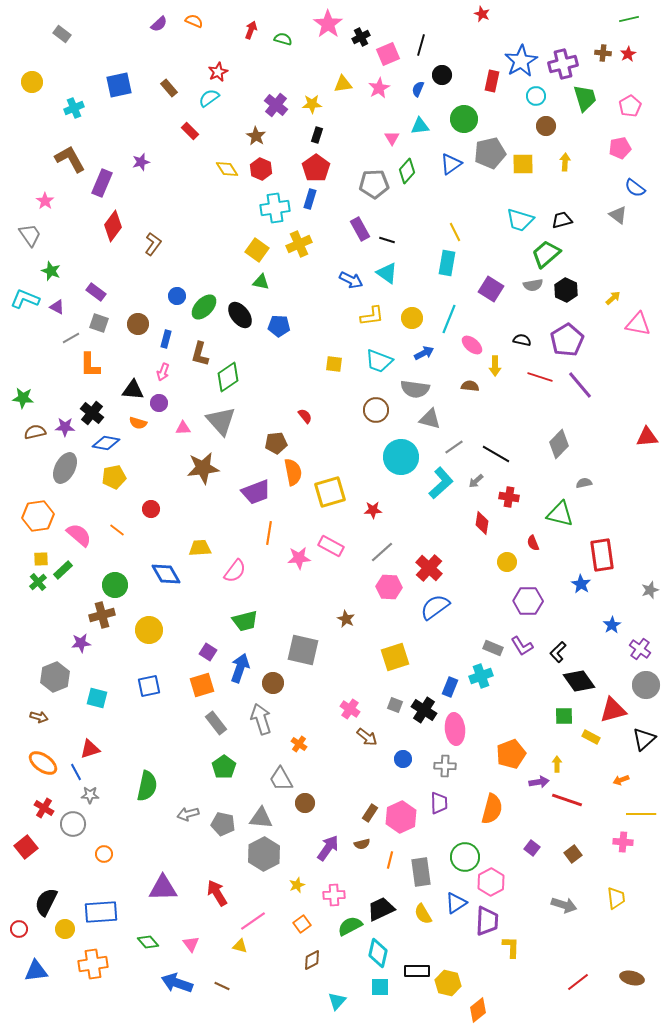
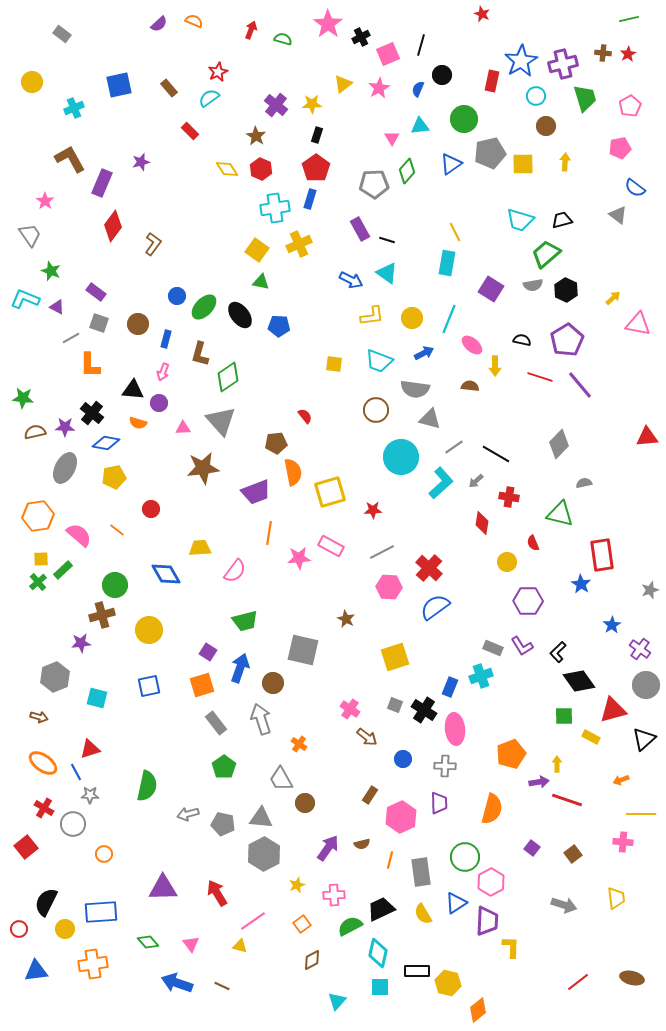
yellow triangle at (343, 84): rotated 30 degrees counterclockwise
gray line at (382, 552): rotated 15 degrees clockwise
brown rectangle at (370, 813): moved 18 px up
